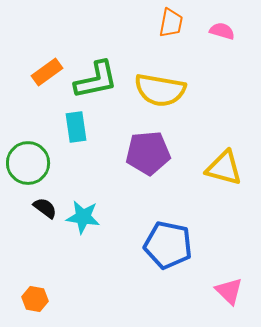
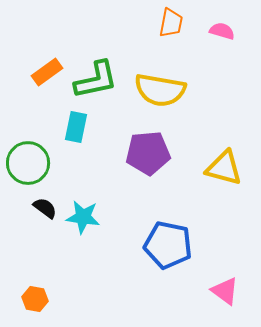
cyan rectangle: rotated 20 degrees clockwise
pink triangle: moved 4 px left; rotated 8 degrees counterclockwise
